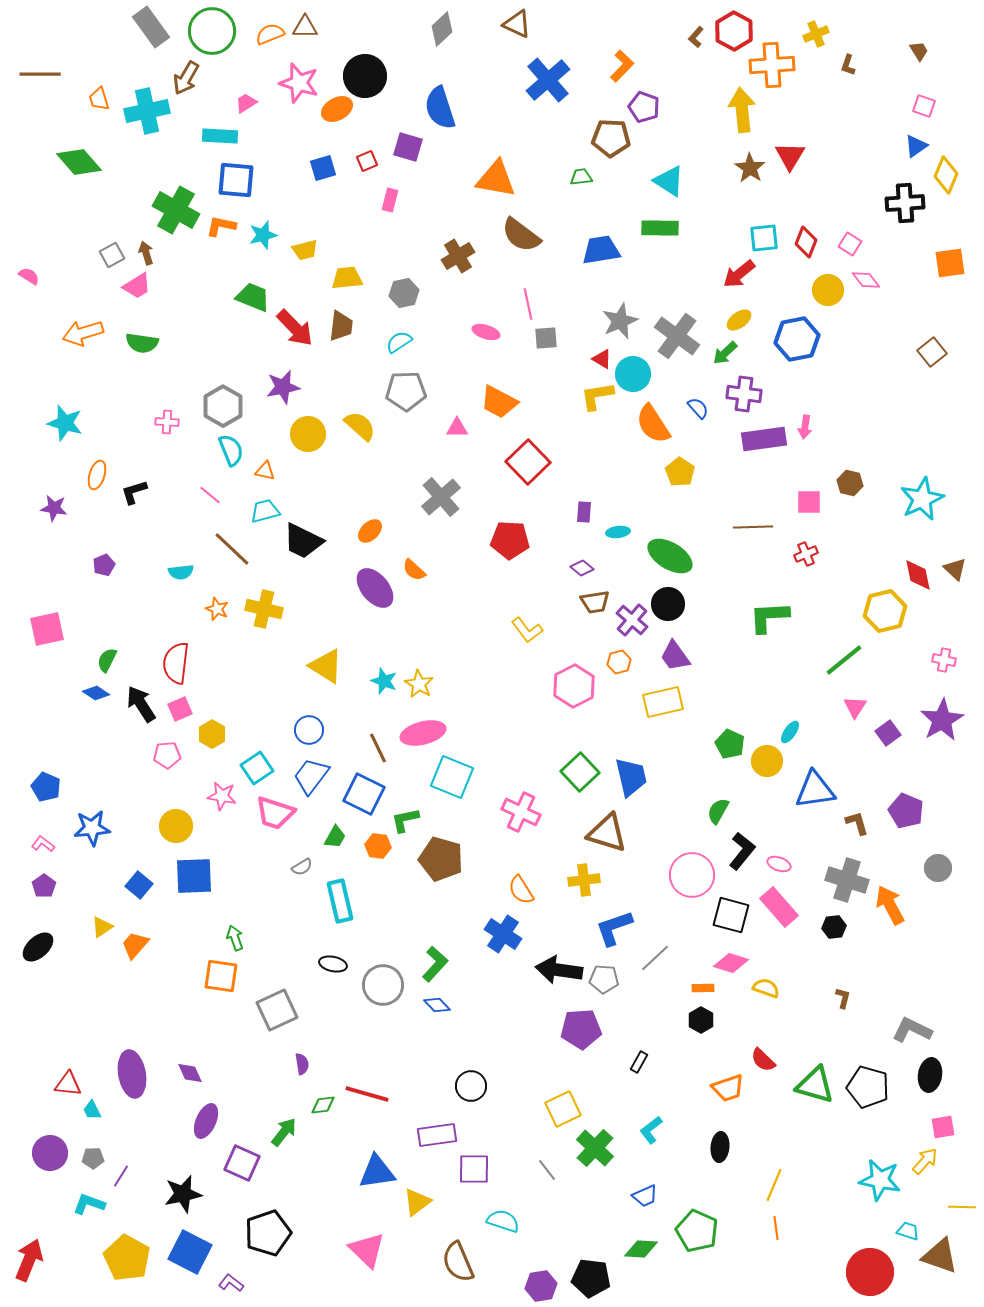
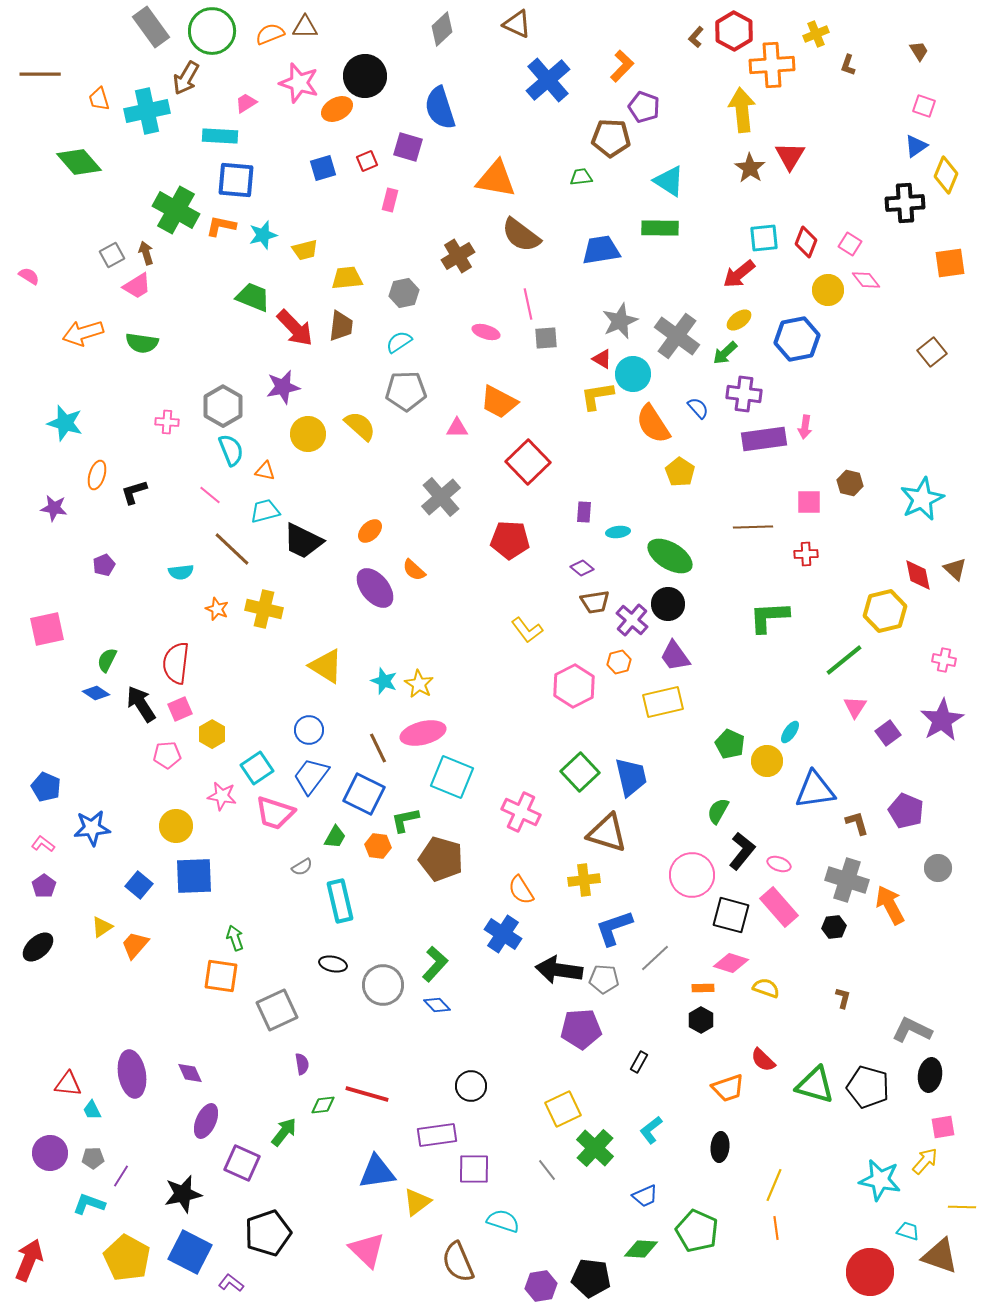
red cross at (806, 554): rotated 20 degrees clockwise
